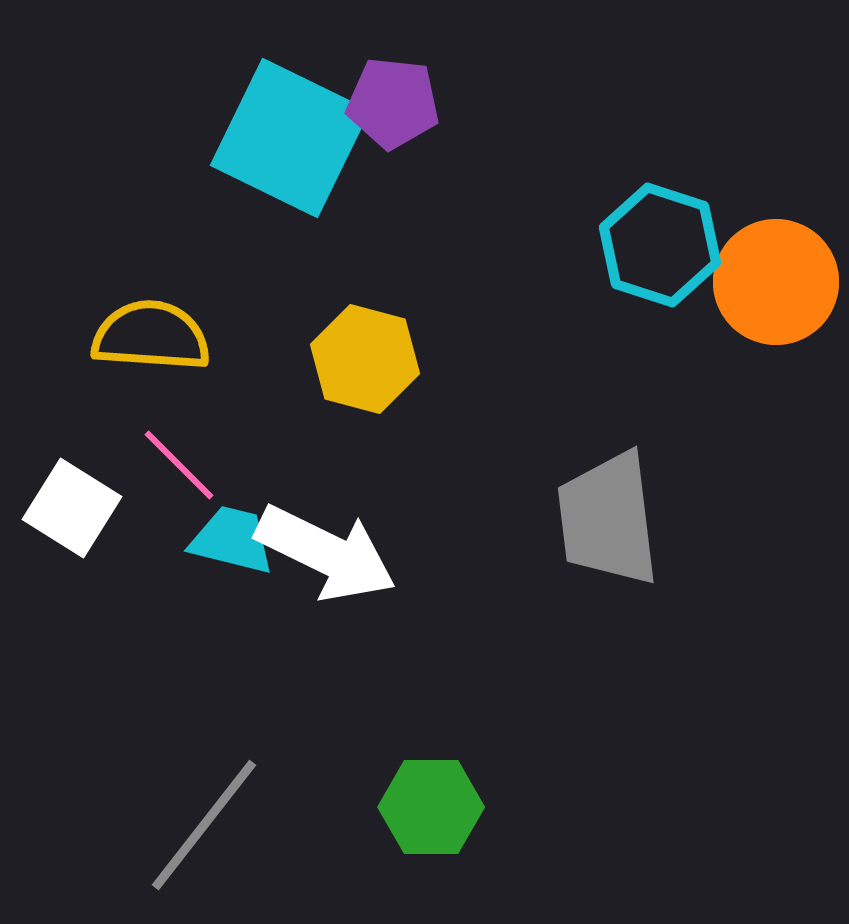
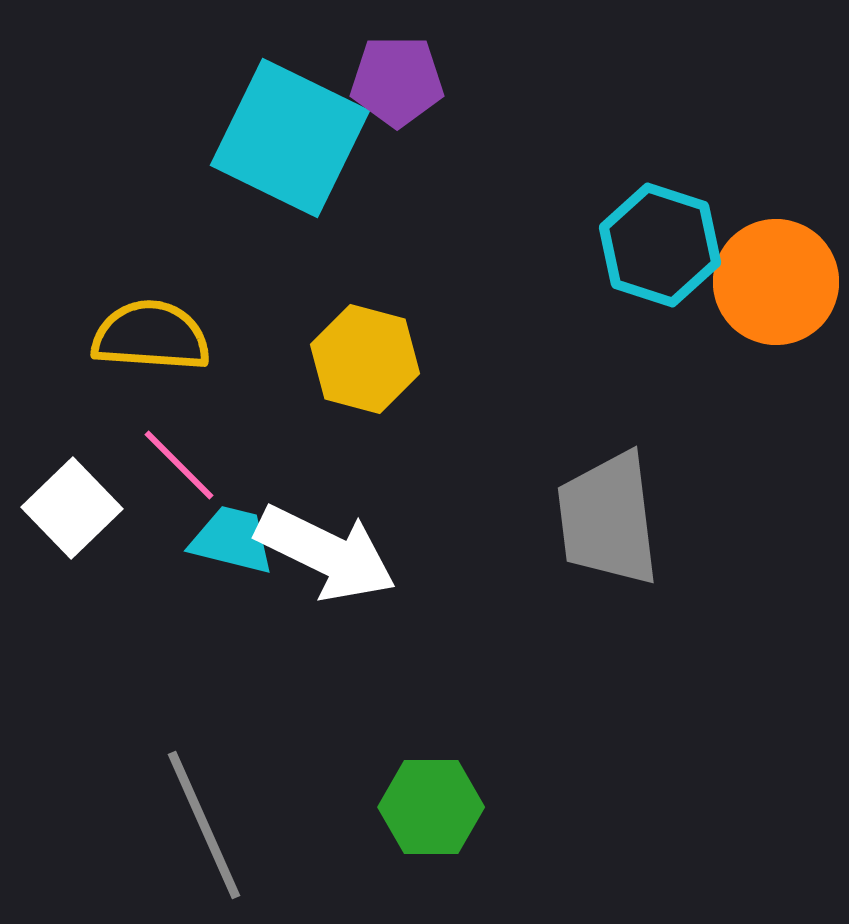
purple pentagon: moved 4 px right, 22 px up; rotated 6 degrees counterclockwise
white square: rotated 14 degrees clockwise
gray line: rotated 62 degrees counterclockwise
